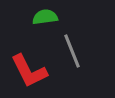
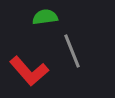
red L-shape: rotated 15 degrees counterclockwise
